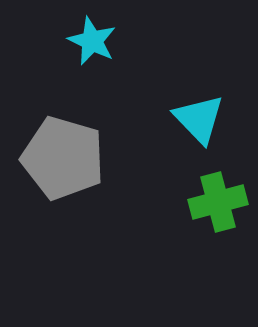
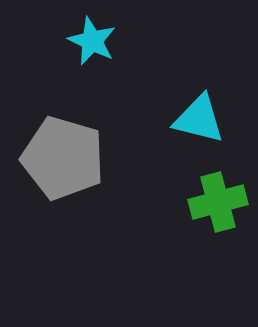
cyan triangle: rotated 32 degrees counterclockwise
